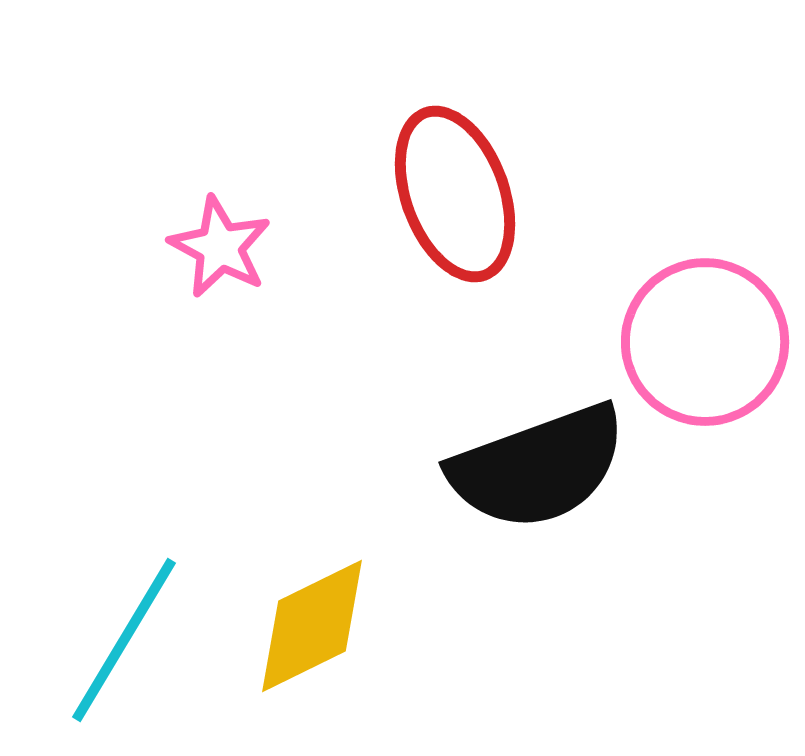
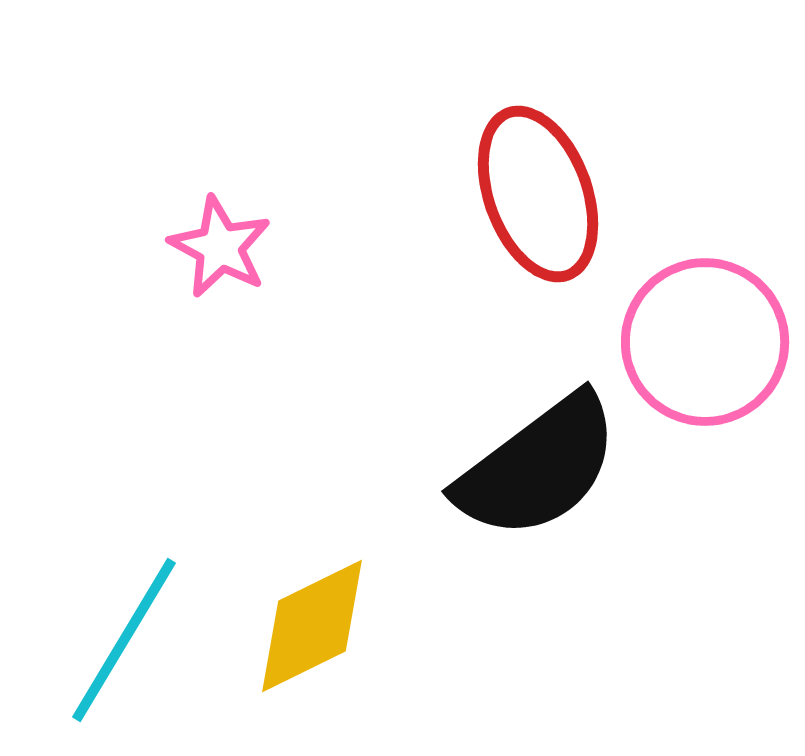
red ellipse: moved 83 px right
black semicircle: rotated 17 degrees counterclockwise
